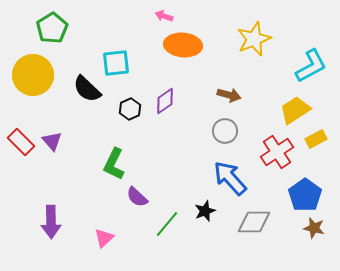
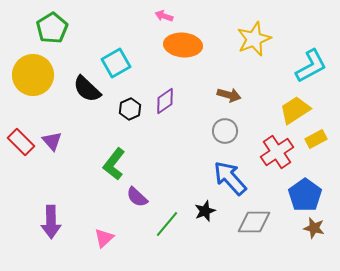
cyan square: rotated 24 degrees counterclockwise
green L-shape: rotated 12 degrees clockwise
